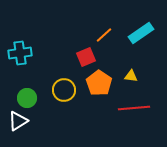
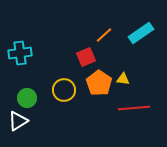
yellow triangle: moved 8 px left, 3 px down
